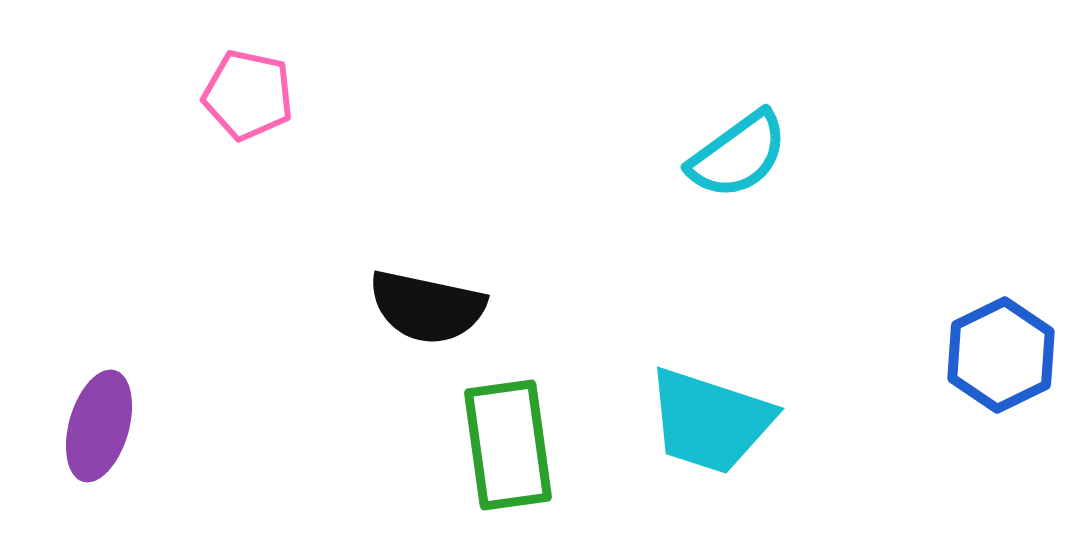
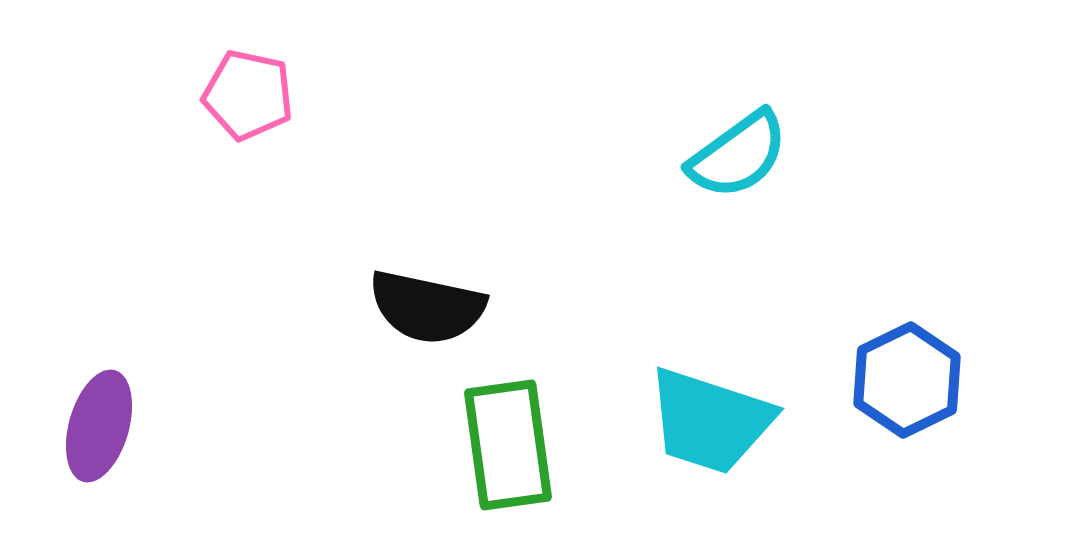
blue hexagon: moved 94 px left, 25 px down
